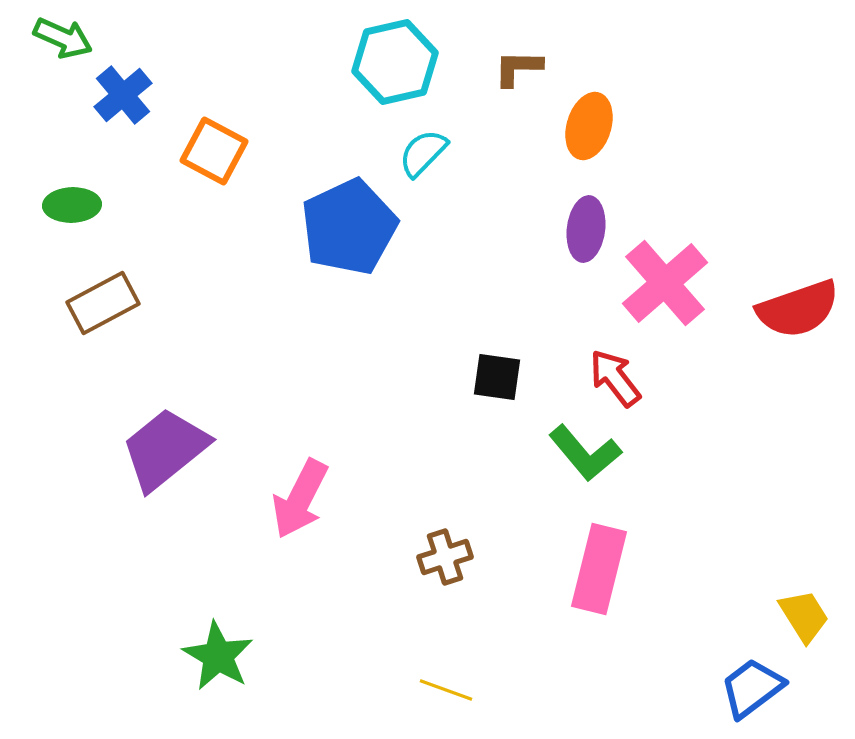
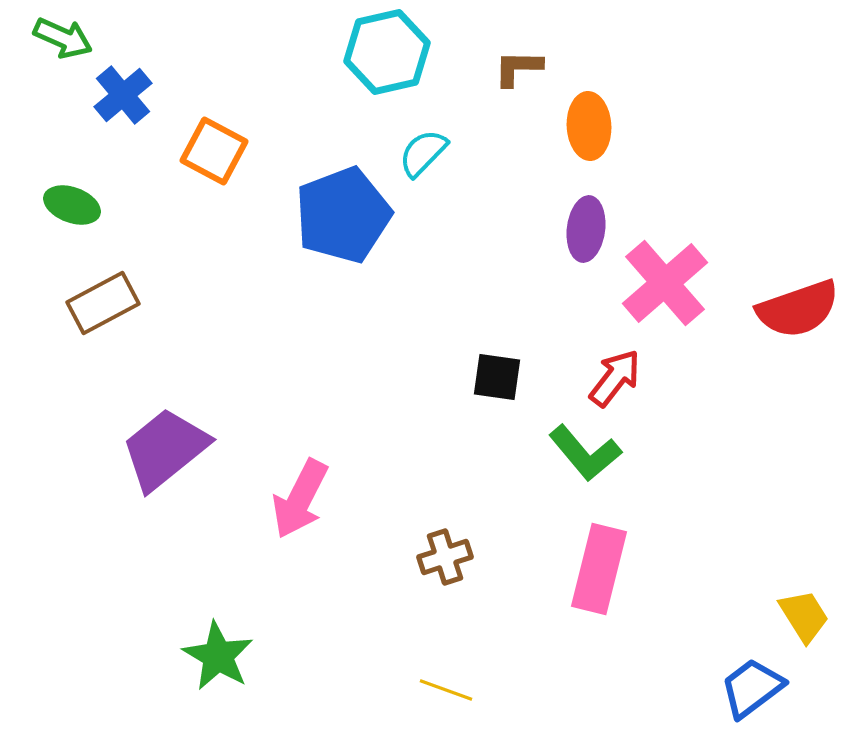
cyan hexagon: moved 8 px left, 10 px up
orange ellipse: rotated 20 degrees counterclockwise
green ellipse: rotated 22 degrees clockwise
blue pentagon: moved 6 px left, 12 px up; rotated 4 degrees clockwise
red arrow: rotated 76 degrees clockwise
